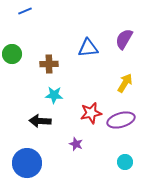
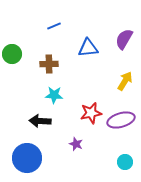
blue line: moved 29 px right, 15 px down
yellow arrow: moved 2 px up
blue circle: moved 5 px up
